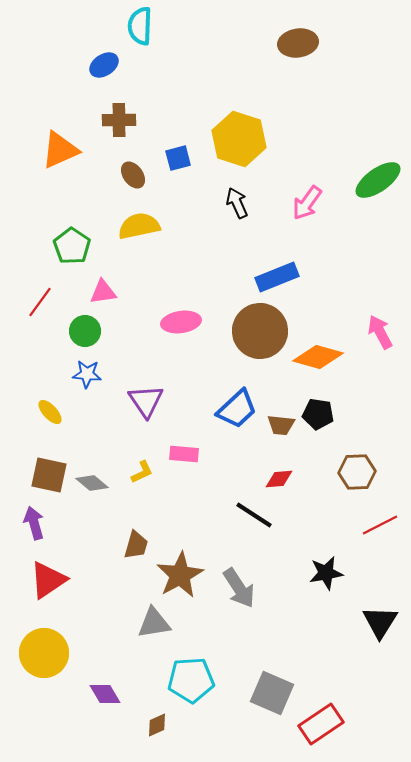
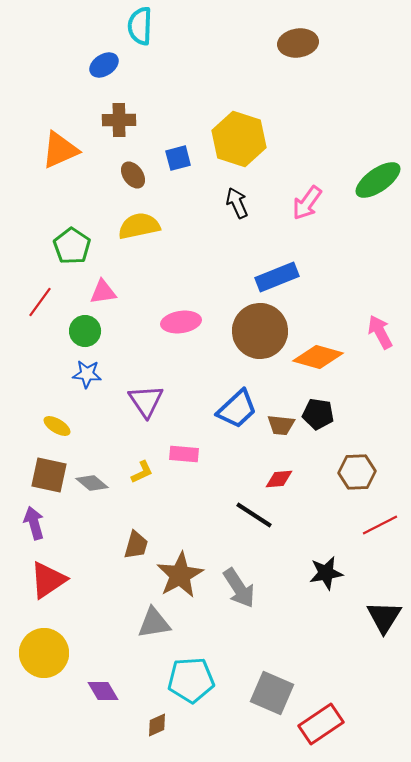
yellow ellipse at (50, 412): moved 7 px right, 14 px down; rotated 16 degrees counterclockwise
black triangle at (380, 622): moved 4 px right, 5 px up
purple diamond at (105, 694): moved 2 px left, 3 px up
